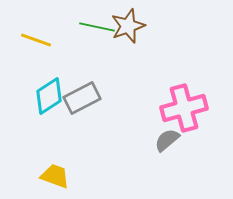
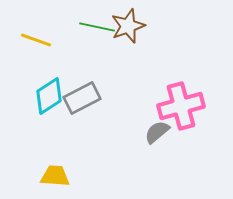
pink cross: moved 3 px left, 2 px up
gray semicircle: moved 10 px left, 8 px up
yellow trapezoid: rotated 16 degrees counterclockwise
